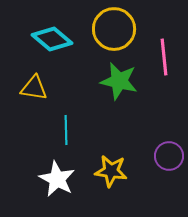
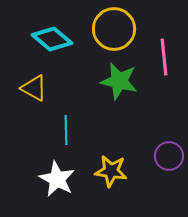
yellow triangle: rotated 20 degrees clockwise
